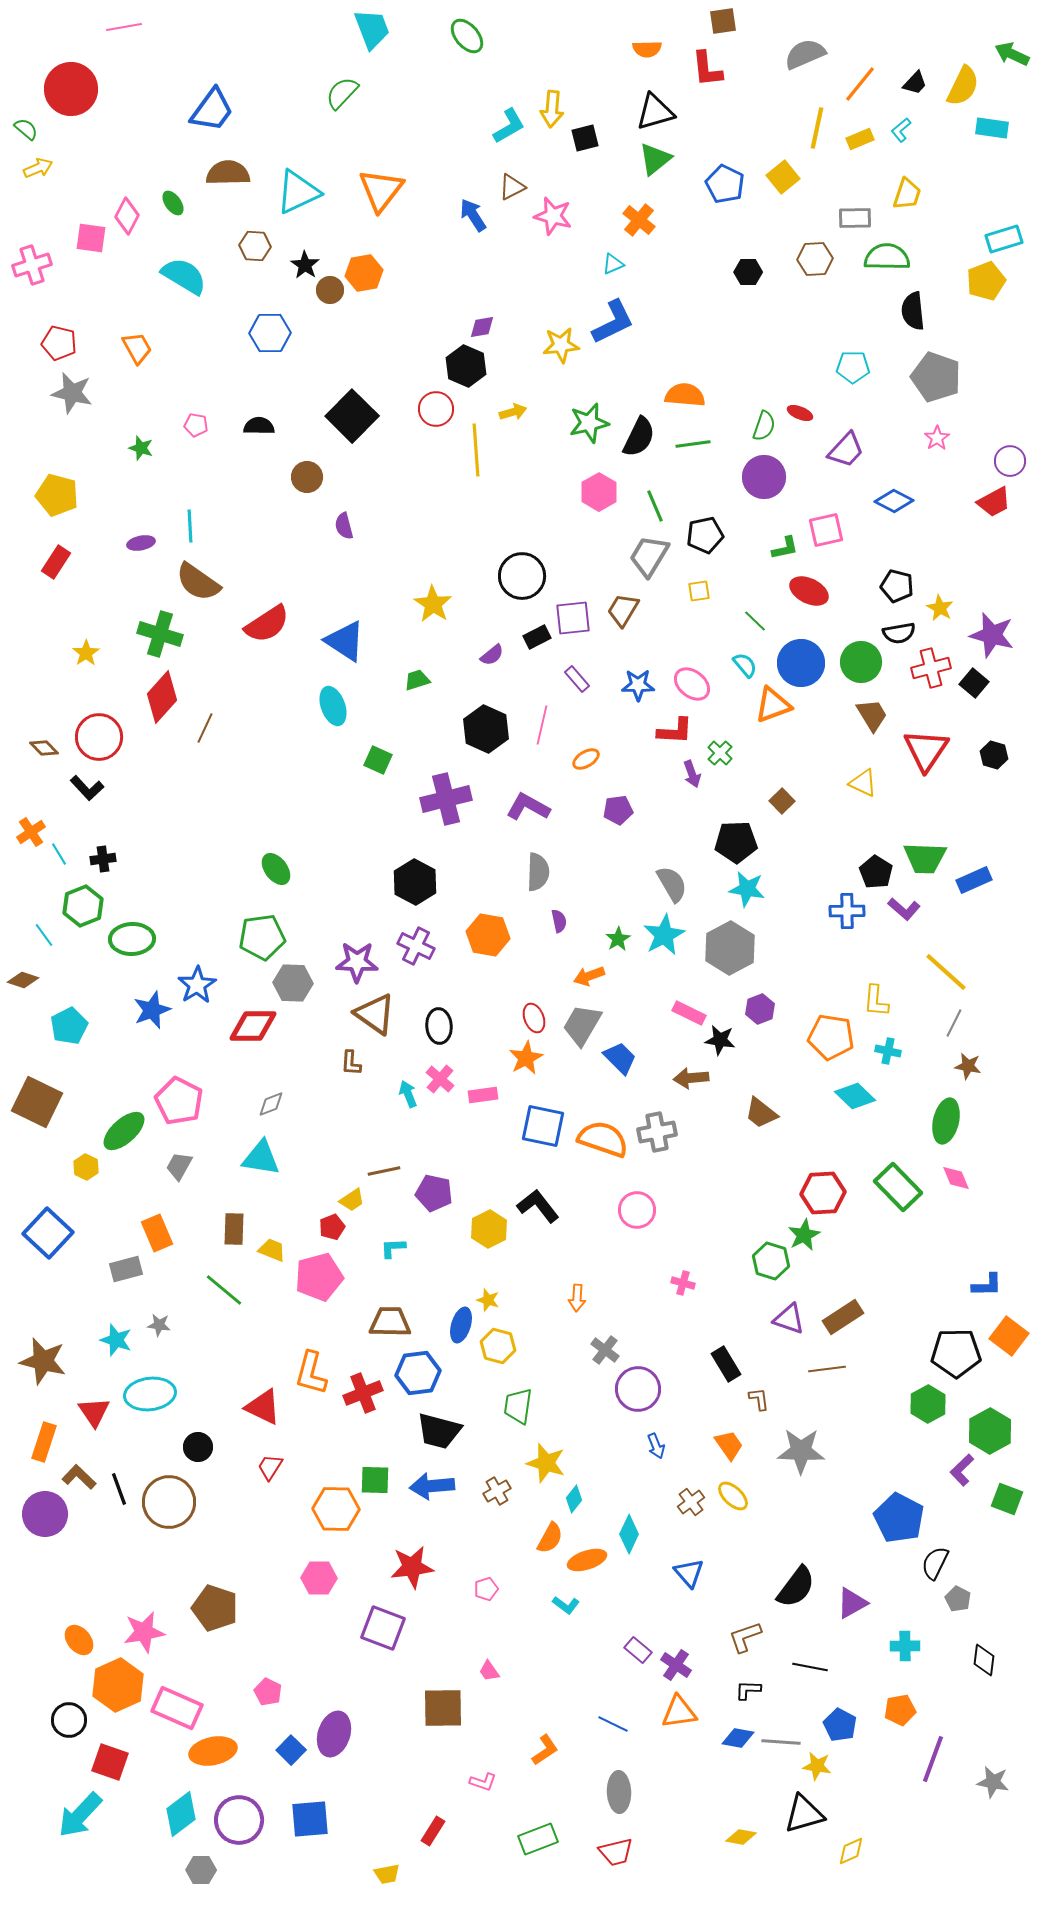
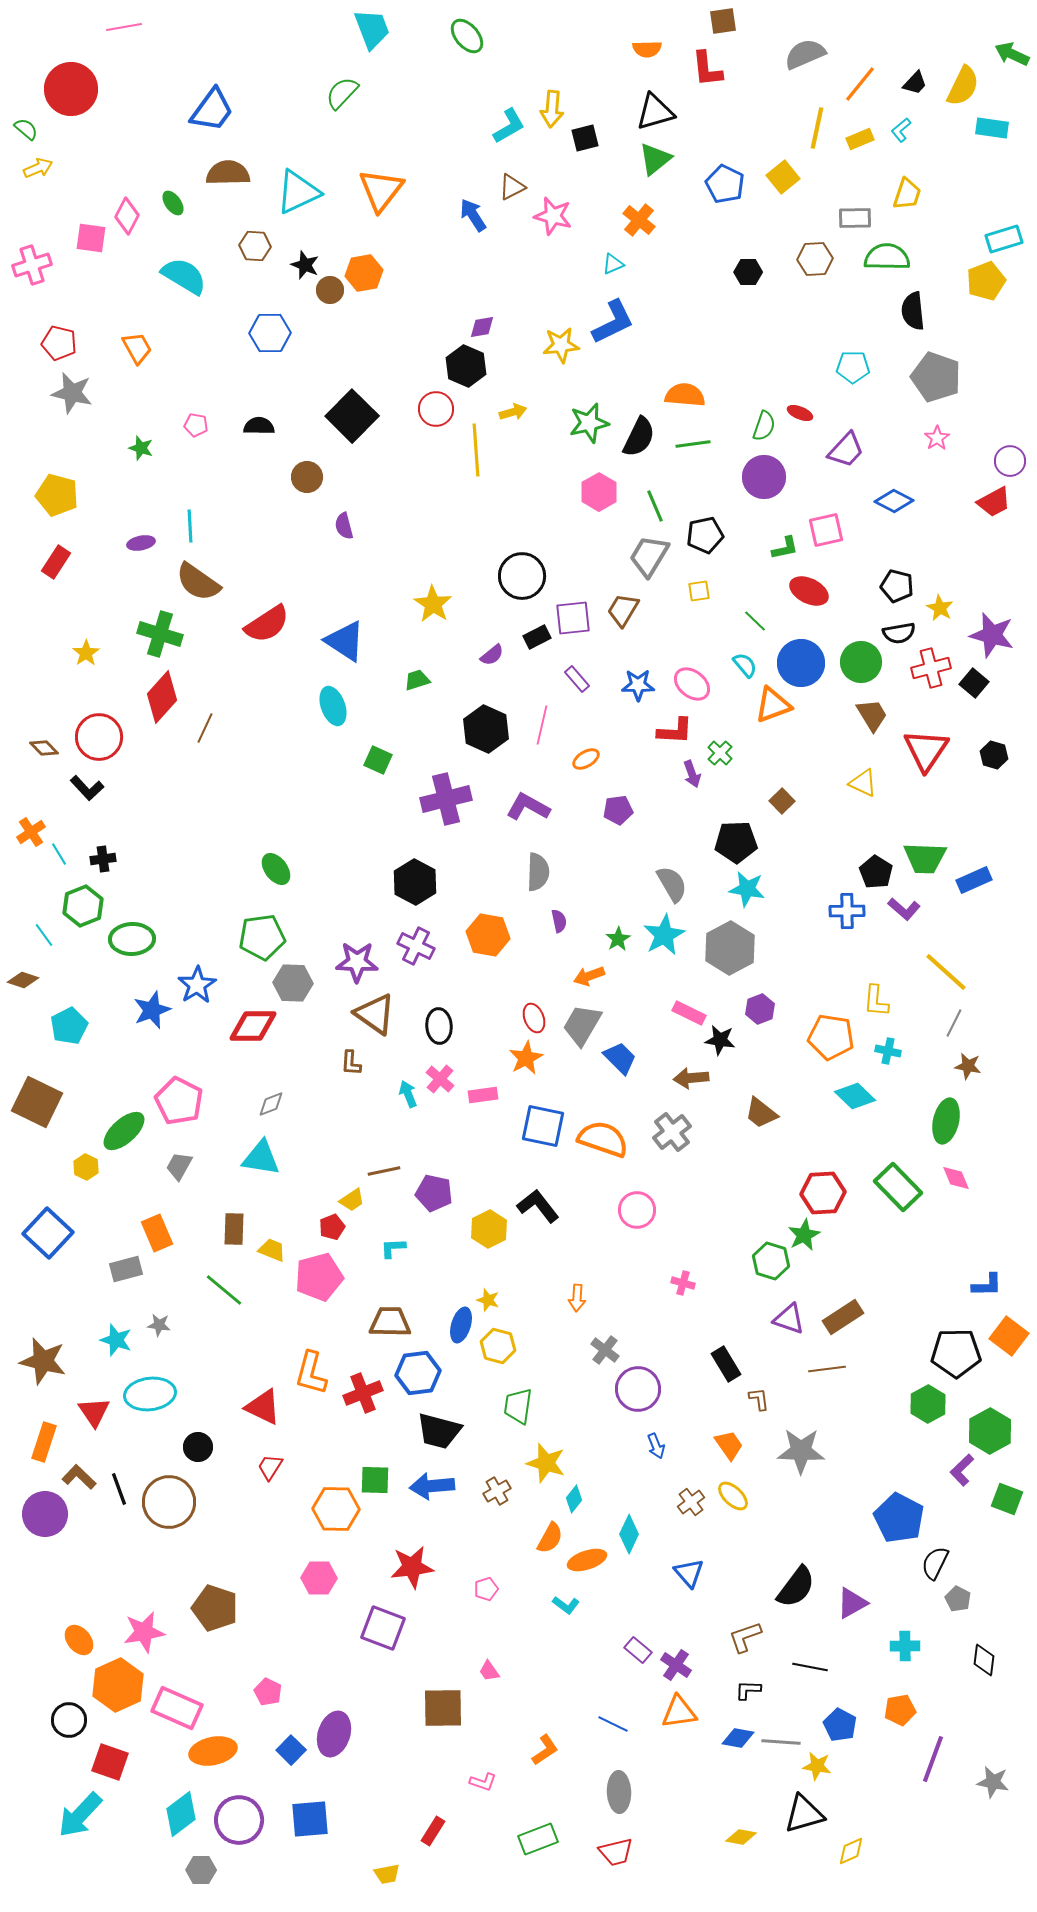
black star at (305, 265): rotated 12 degrees counterclockwise
gray cross at (657, 1132): moved 15 px right; rotated 27 degrees counterclockwise
